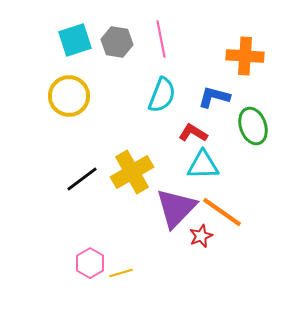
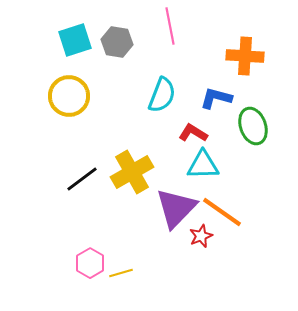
pink line: moved 9 px right, 13 px up
blue L-shape: moved 2 px right, 1 px down
